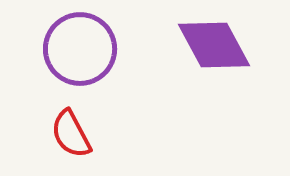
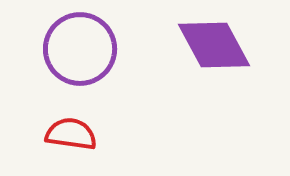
red semicircle: rotated 126 degrees clockwise
